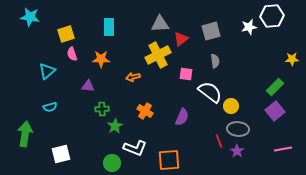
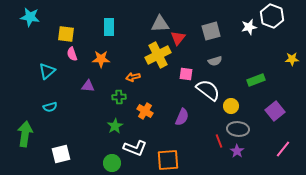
white hexagon: rotated 25 degrees clockwise
yellow square: rotated 24 degrees clockwise
red triangle: moved 3 px left, 1 px up; rotated 14 degrees counterclockwise
gray semicircle: rotated 80 degrees clockwise
green rectangle: moved 19 px left, 7 px up; rotated 24 degrees clockwise
white semicircle: moved 2 px left, 2 px up
green cross: moved 17 px right, 12 px up
pink line: rotated 42 degrees counterclockwise
orange square: moved 1 px left
